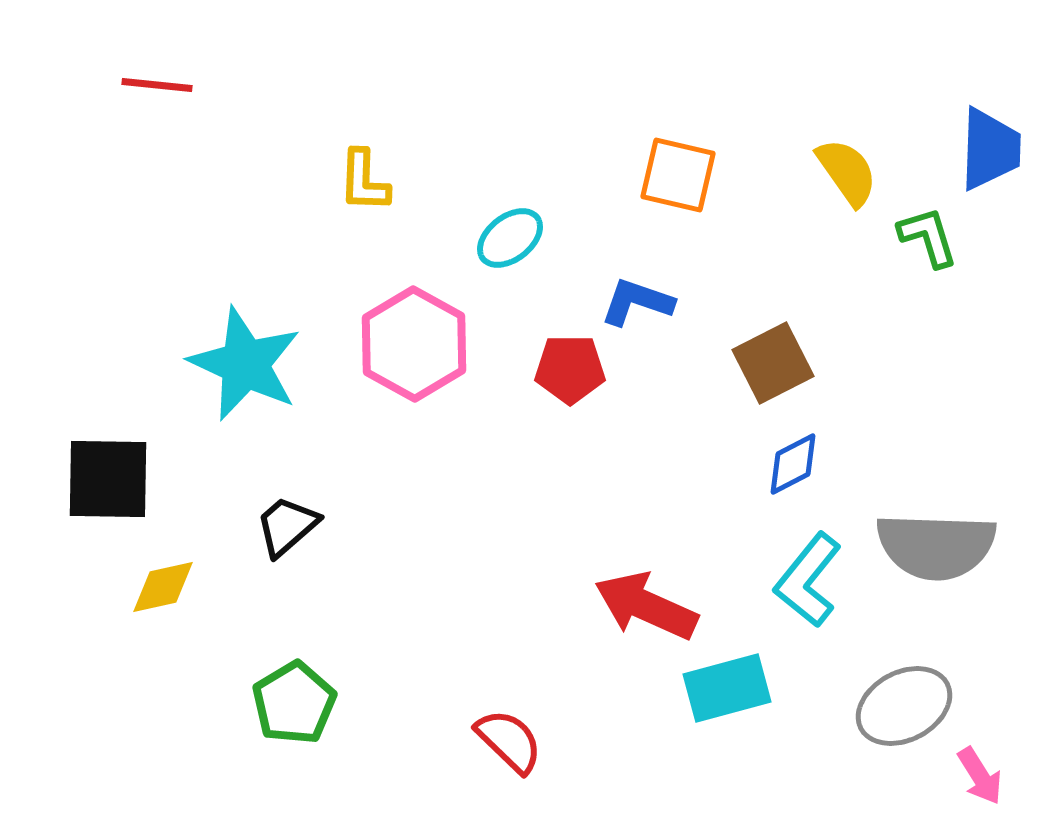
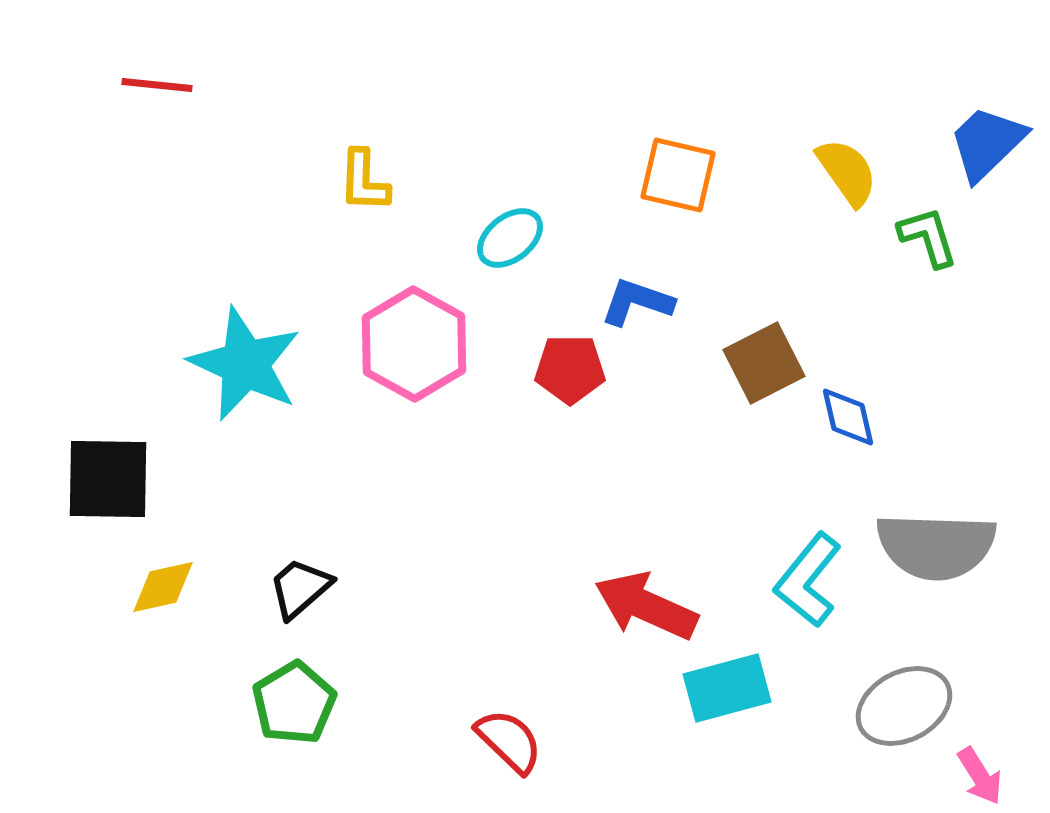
blue trapezoid: moved 3 px left, 6 px up; rotated 136 degrees counterclockwise
brown square: moved 9 px left
blue diamond: moved 55 px right, 47 px up; rotated 76 degrees counterclockwise
black trapezoid: moved 13 px right, 62 px down
